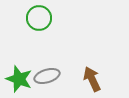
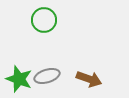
green circle: moved 5 px right, 2 px down
brown arrow: moved 3 px left; rotated 135 degrees clockwise
